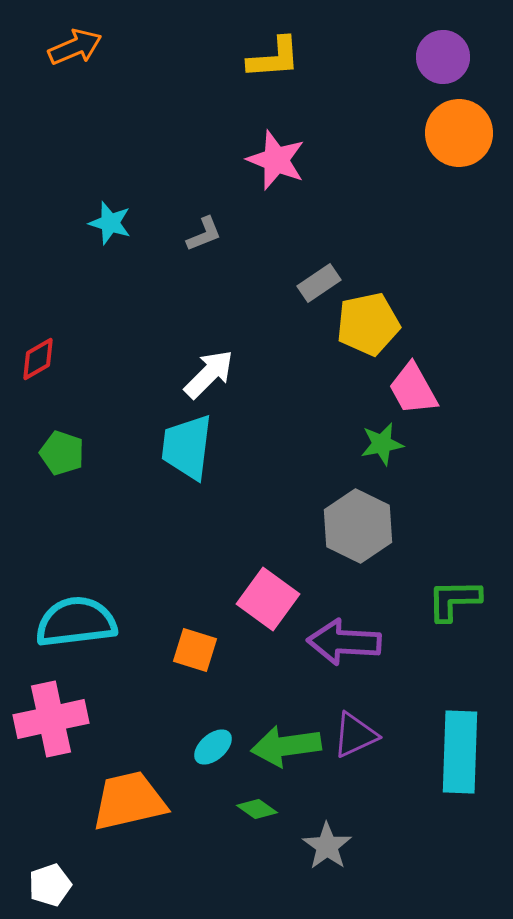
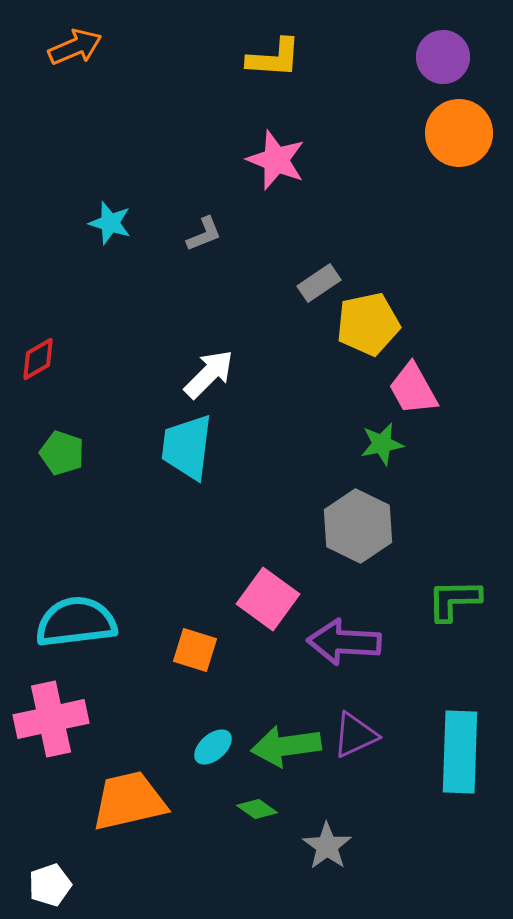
yellow L-shape: rotated 8 degrees clockwise
